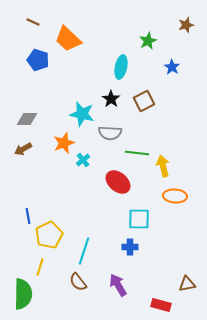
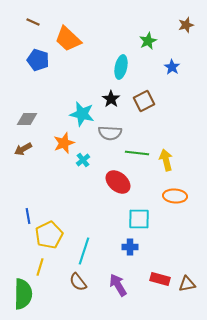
yellow arrow: moved 3 px right, 6 px up
red rectangle: moved 1 px left, 26 px up
